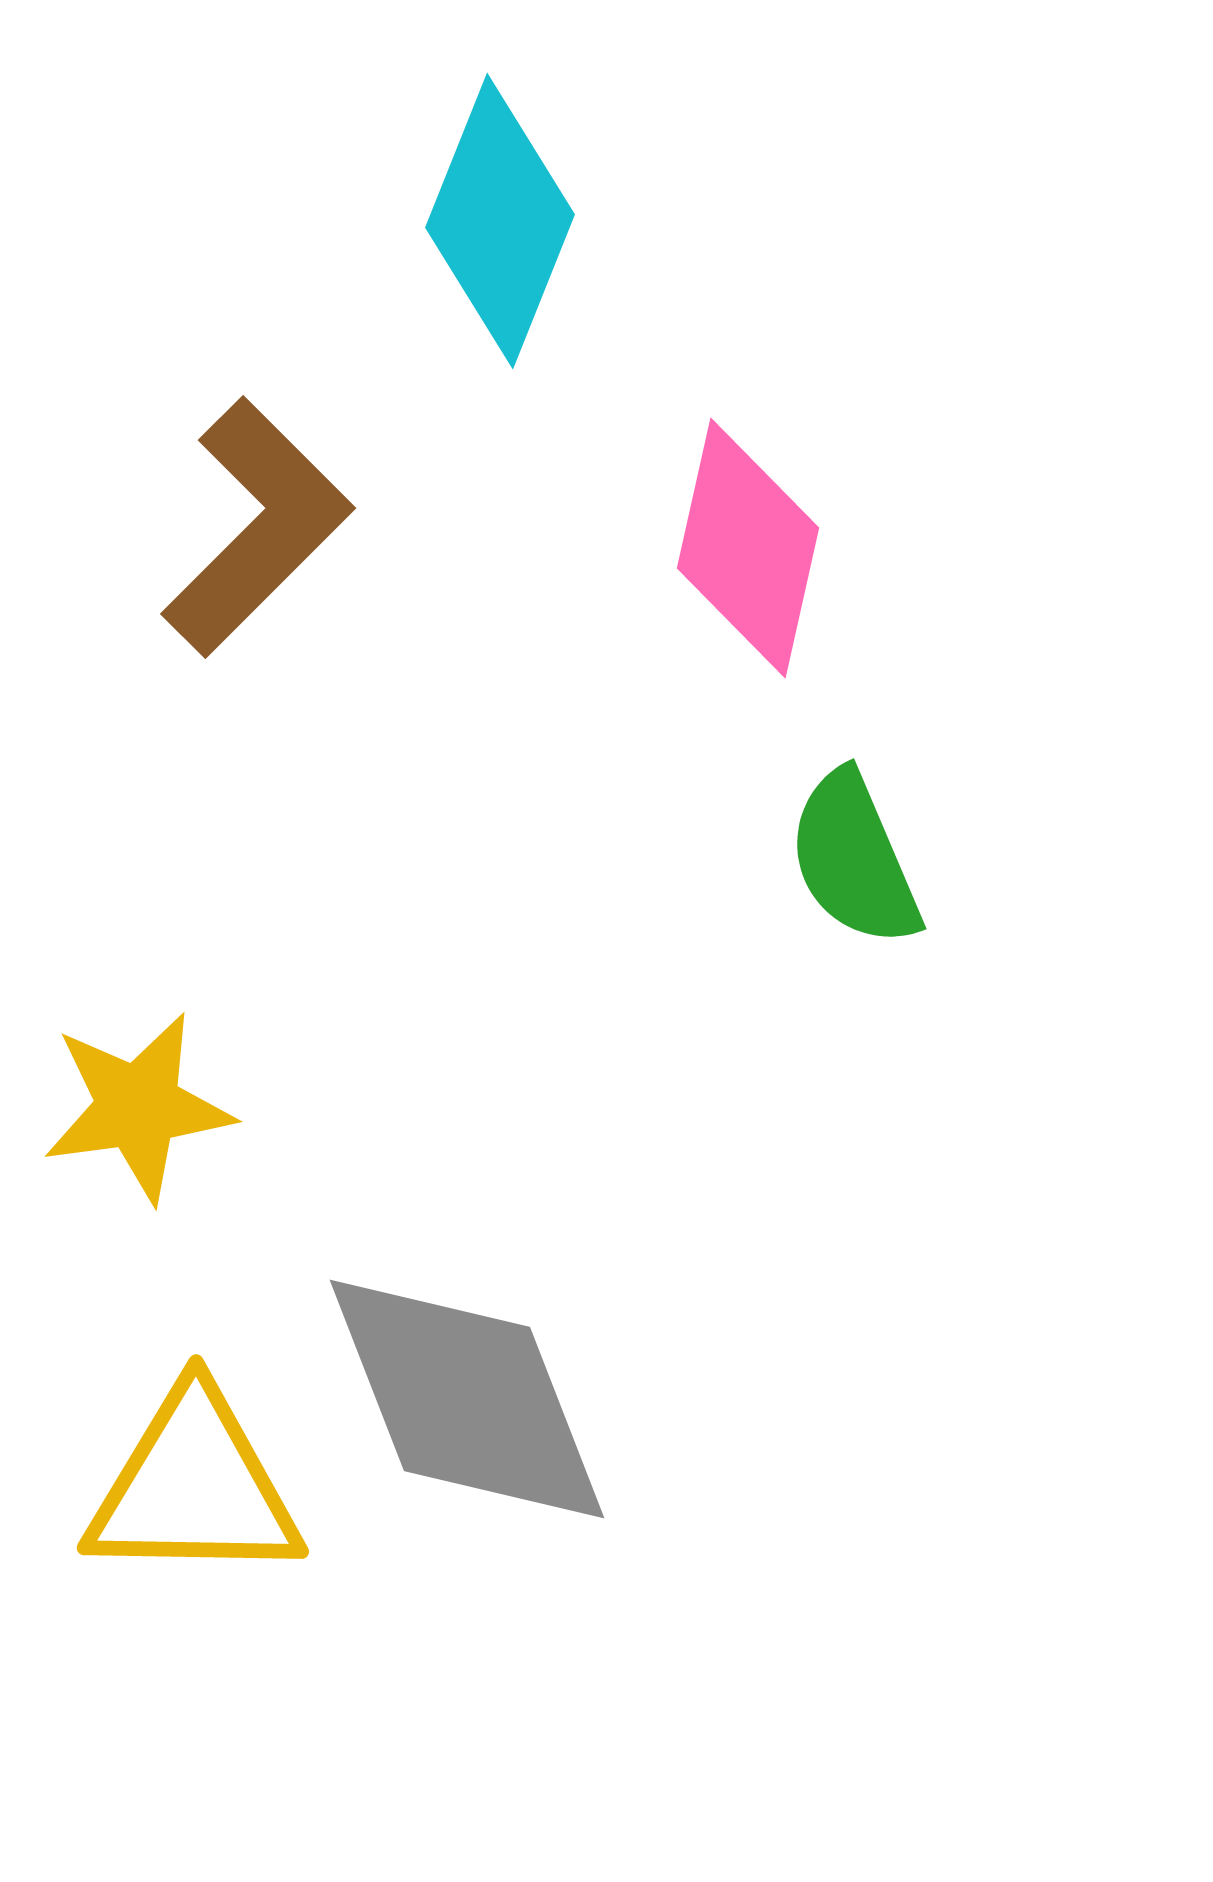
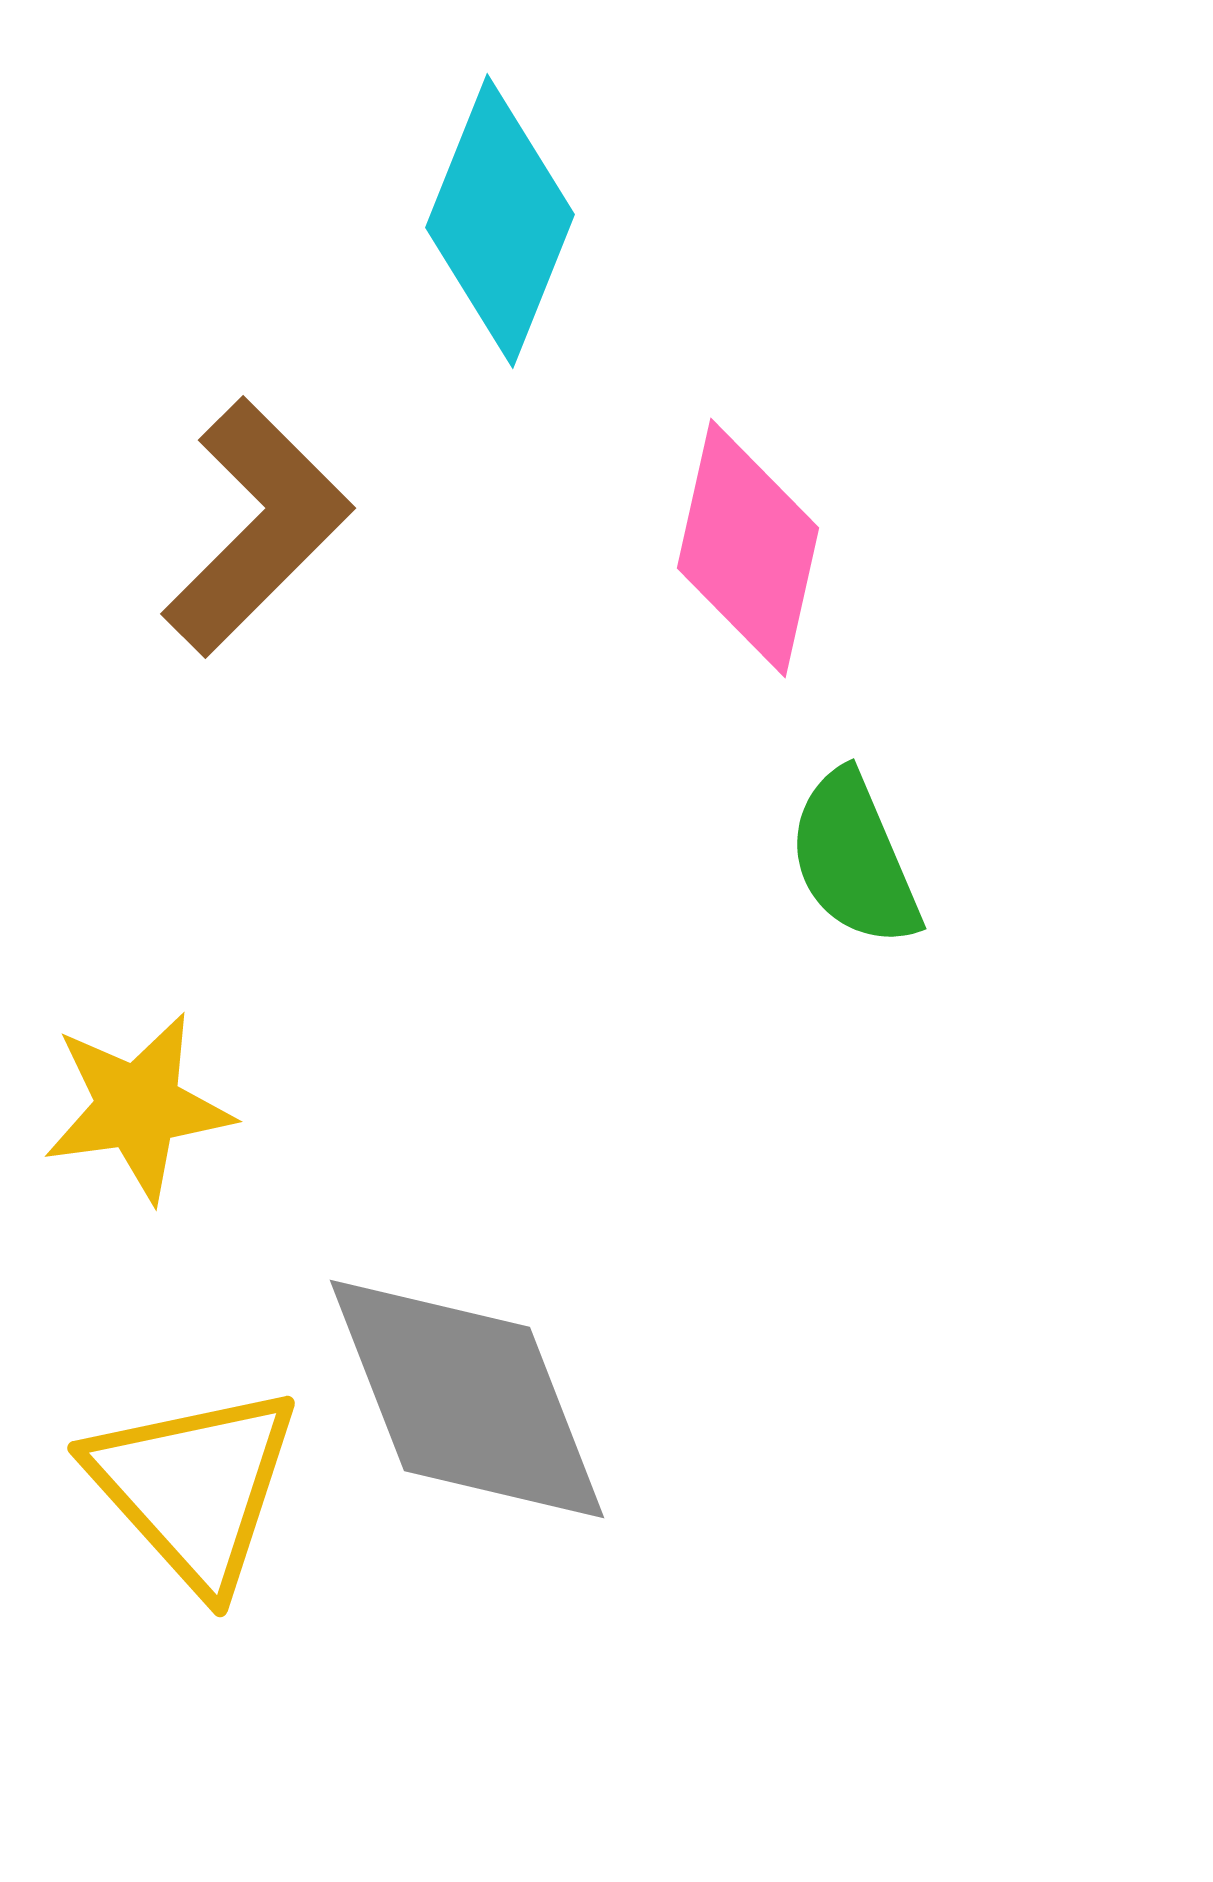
yellow triangle: rotated 47 degrees clockwise
